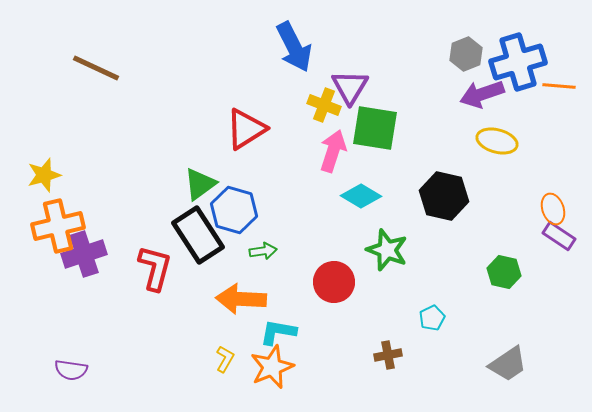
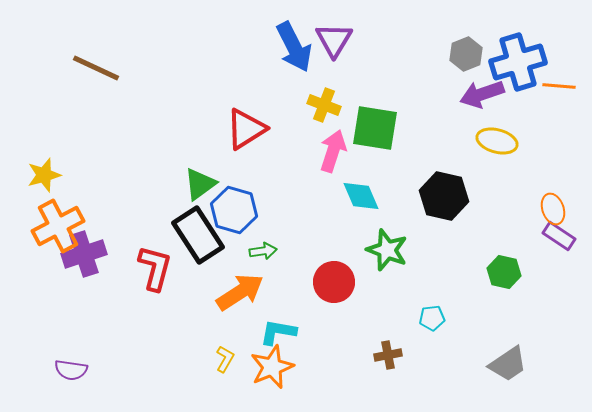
purple triangle: moved 16 px left, 47 px up
cyan diamond: rotated 36 degrees clockwise
orange cross: rotated 15 degrees counterclockwise
orange arrow: moved 1 px left, 7 px up; rotated 144 degrees clockwise
cyan pentagon: rotated 20 degrees clockwise
